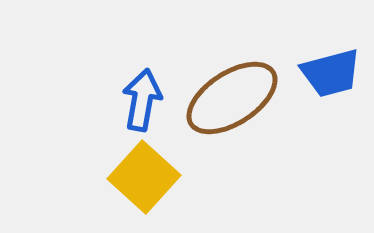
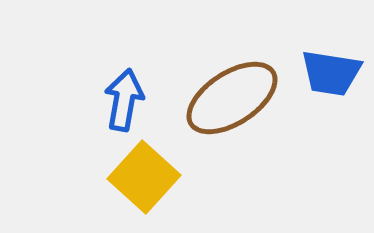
blue trapezoid: rotated 24 degrees clockwise
blue arrow: moved 18 px left
